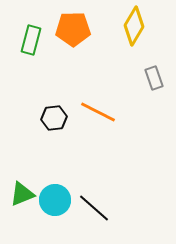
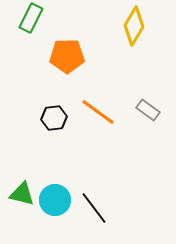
orange pentagon: moved 6 px left, 27 px down
green rectangle: moved 22 px up; rotated 12 degrees clockwise
gray rectangle: moved 6 px left, 32 px down; rotated 35 degrees counterclockwise
orange line: rotated 9 degrees clockwise
green triangle: rotated 36 degrees clockwise
black line: rotated 12 degrees clockwise
